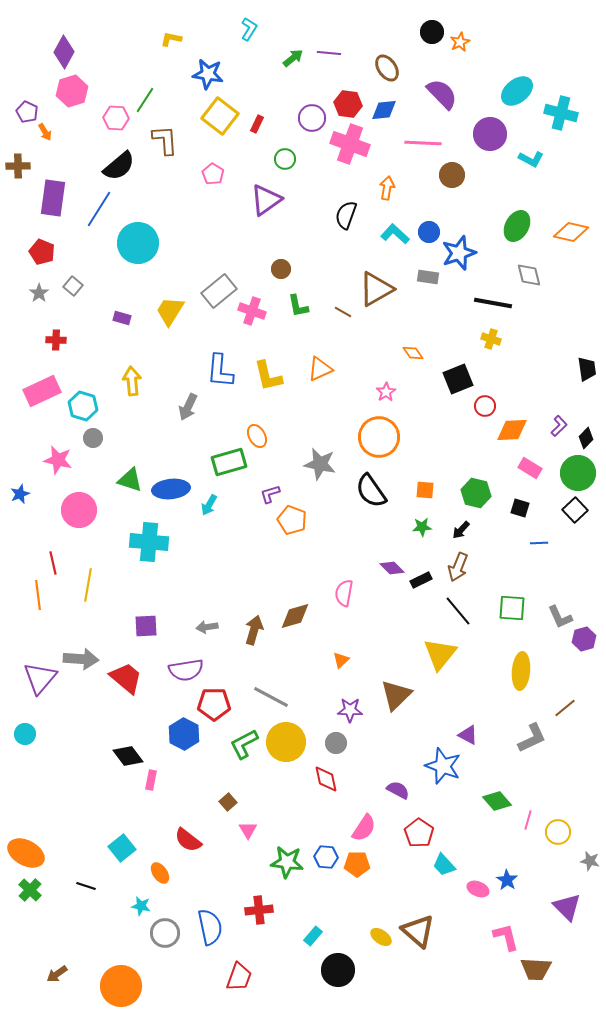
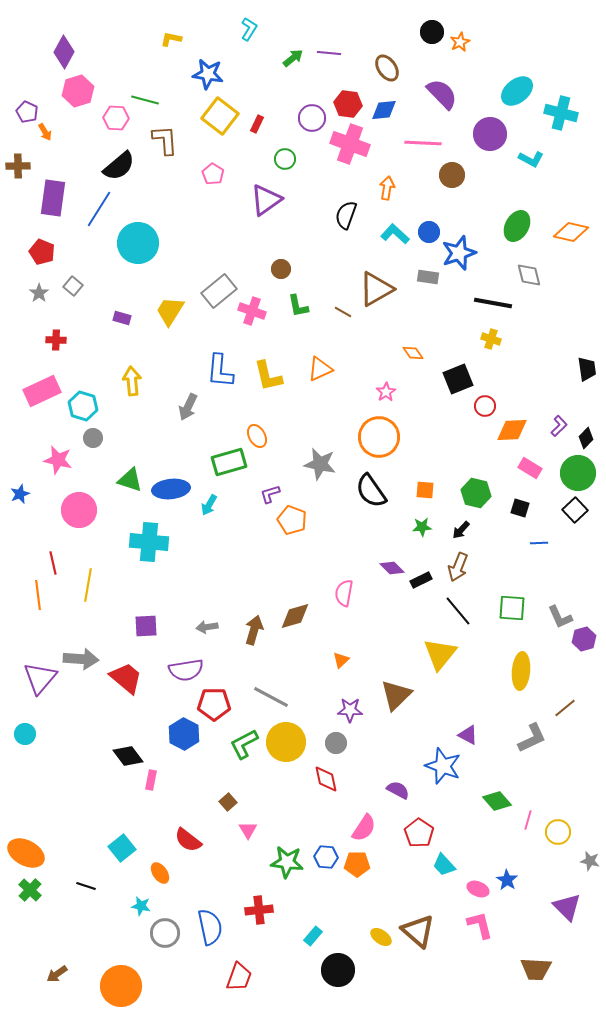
pink hexagon at (72, 91): moved 6 px right
green line at (145, 100): rotated 72 degrees clockwise
pink L-shape at (506, 937): moved 26 px left, 12 px up
